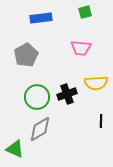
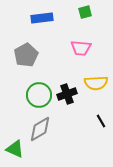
blue rectangle: moved 1 px right
green circle: moved 2 px right, 2 px up
black line: rotated 32 degrees counterclockwise
